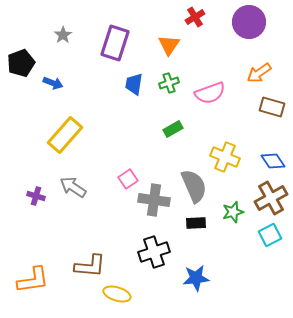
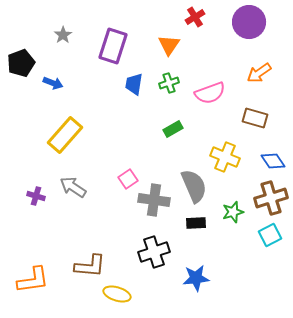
purple rectangle: moved 2 px left, 3 px down
brown rectangle: moved 17 px left, 11 px down
brown cross: rotated 12 degrees clockwise
